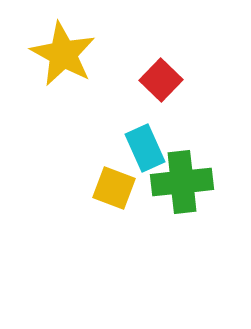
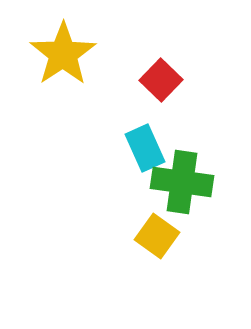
yellow star: rotated 10 degrees clockwise
green cross: rotated 14 degrees clockwise
yellow square: moved 43 px right, 48 px down; rotated 15 degrees clockwise
